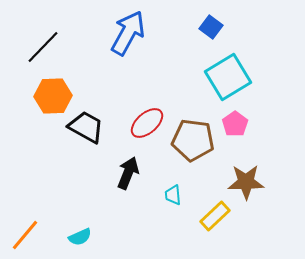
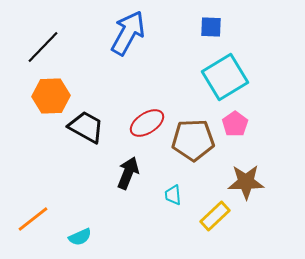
blue square: rotated 35 degrees counterclockwise
cyan square: moved 3 px left
orange hexagon: moved 2 px left
red ellipse: rotated 8 degrees clockwise
brown pentagon: rotated 9 degrees counterclockwise
orange line: moved 8 px right, 16 px up; rotated 12 degrees clockwise
